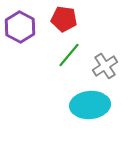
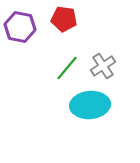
purple hexagon: rotated 16 degrees counterclockwise
green line: moved 2 px left, 13 px down
gray cross: moved 2 px left
